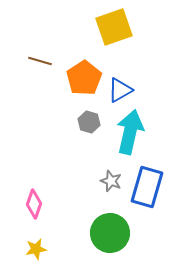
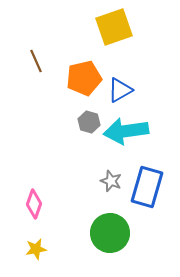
brown line: moved 4 px left; rotated 50 degrees clockwise
orange pentagon: rotated 20 degrees clockwise
cyan arrow: moved 4 px left, 1 px up; rotated 111 degrees counterclockwise
